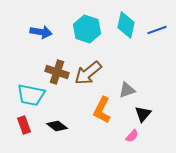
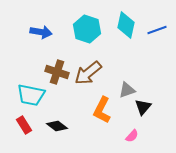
black triangle: moved 7 px up
red rectangle: rotated 12 degrees counterclockwise
